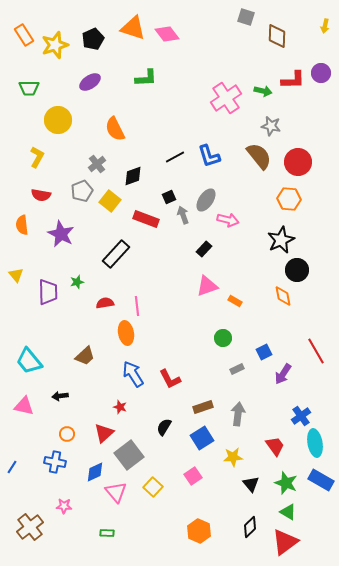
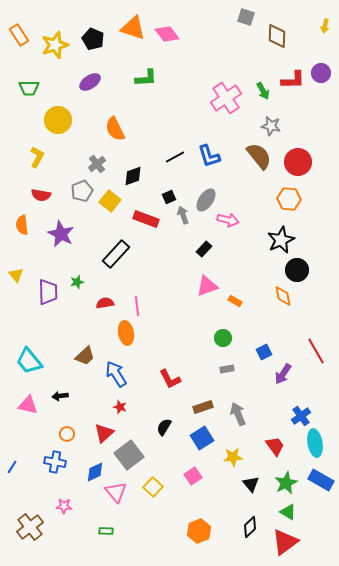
orange rectangle at (24, 35): moved 5 px left
black pentagon at (93, 39): rotated 25 degrees counterclockwise
green arrow at (263, 91): rotated 48 degrees clockwise
gray rectangle at (237, 369): moved 10 px left; rotated 16 degrees clockwise
blue arrow at (133, 374): moved 17 px left
pink triangle at (24, 406): moved 4 px right, 1 px up
gray arrow at (238, 414): rotated 30 degrees counterclockwise
green star at (286, 483): rotated 25 degrees clockwise
orange hexagon at (199, 531): rotated 15 degrees clockwise
green rectangle at (107, 533): moved 1 px left, 2 px up
